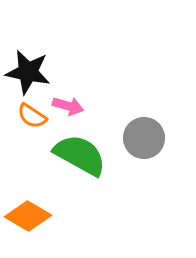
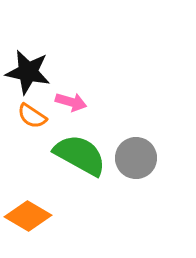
pink arrow: moved 3 px right, 4 px up
gray circle: moved 8 px left, 20 px down
